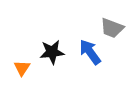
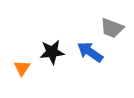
blue arrow: rotated 20 degrees counterclockwise
